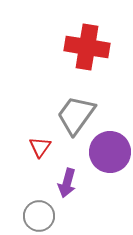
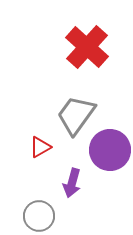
red cross: rotated 33 degrees clockwise
red triangle: rotated 25 degrees clockwise
purple circle: moved 2 px up
purple arrow: moved 5 px right
